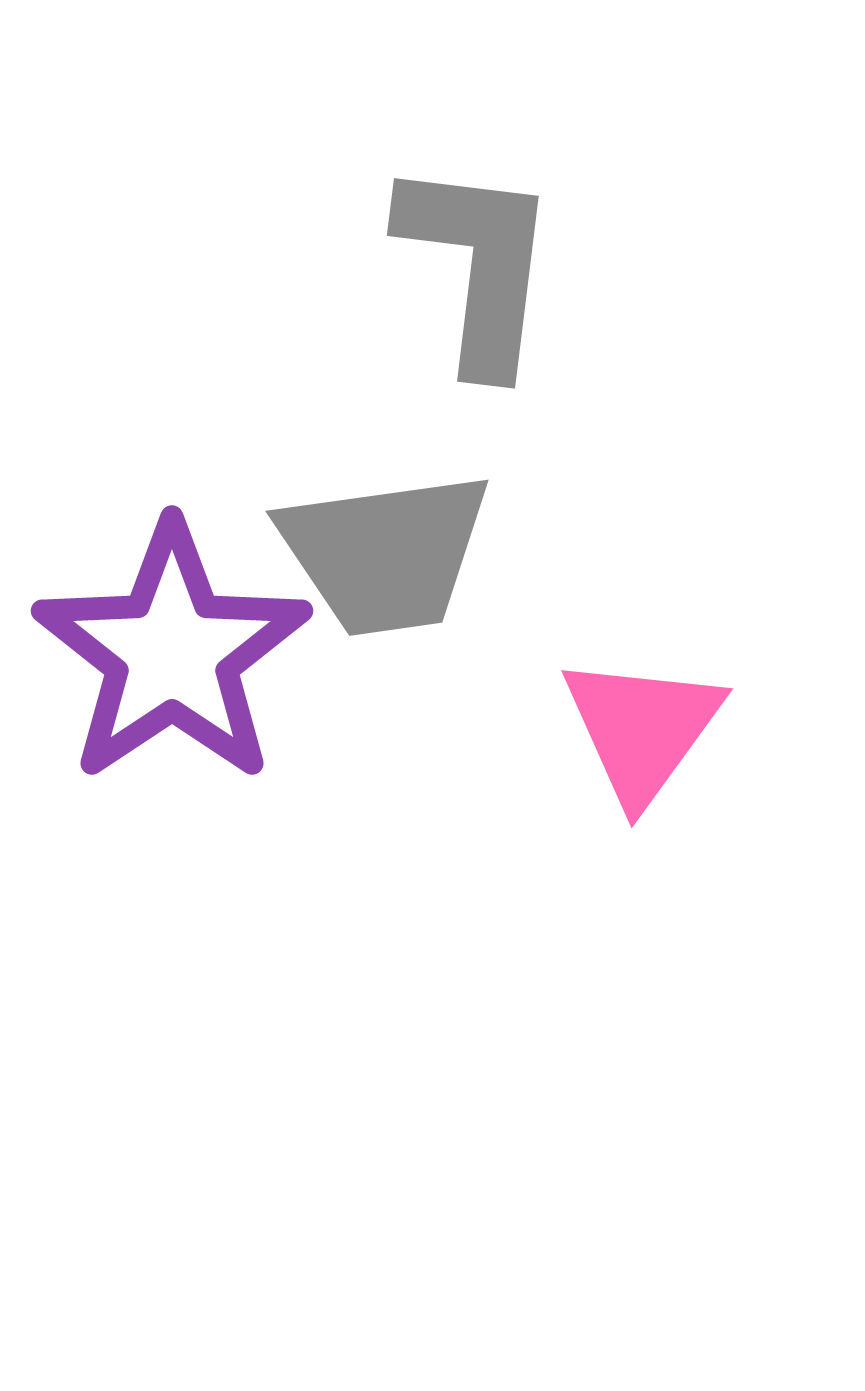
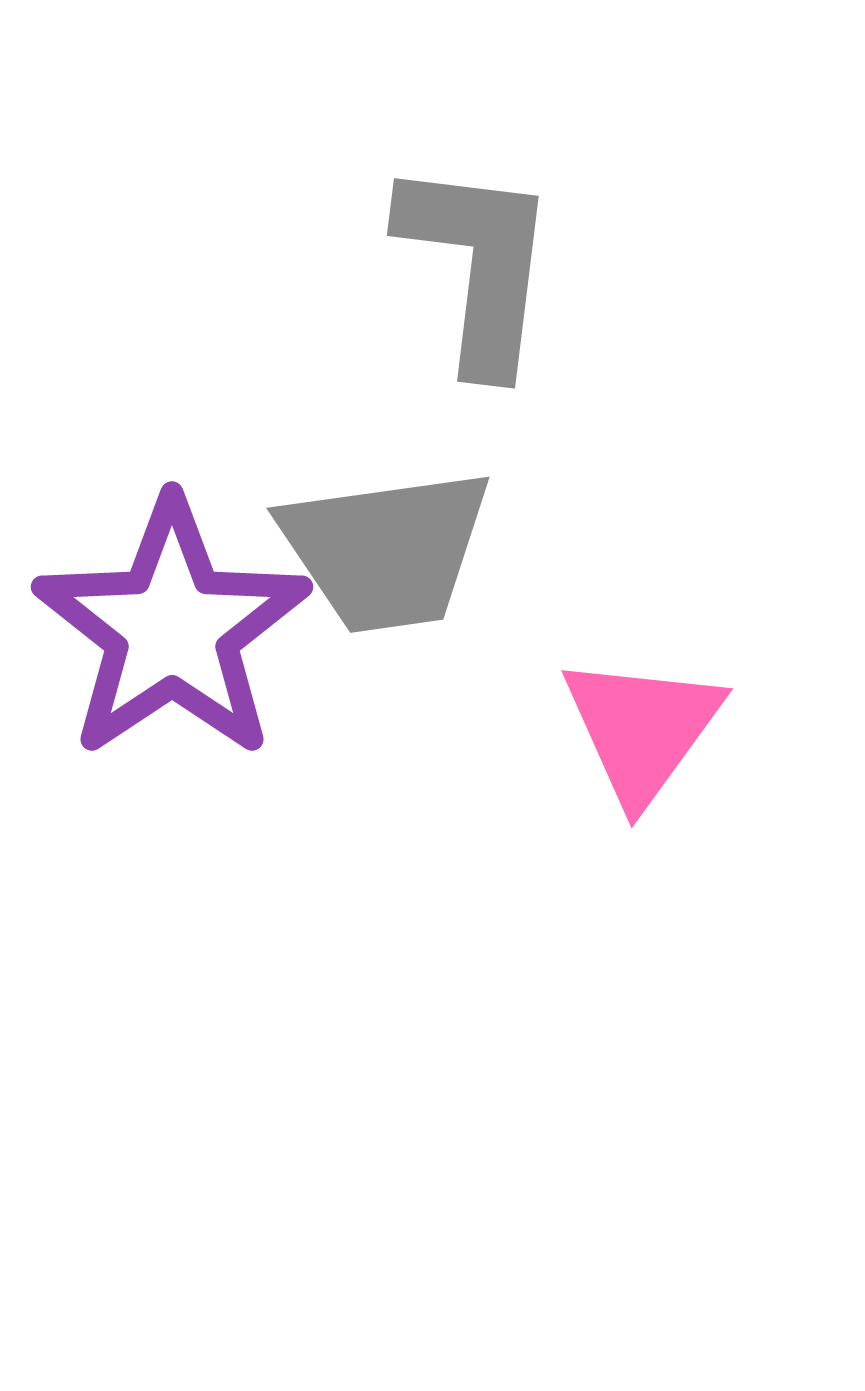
gray trapezoid: moved 1 px right, 3 px up
purple star: moved 24 px up
